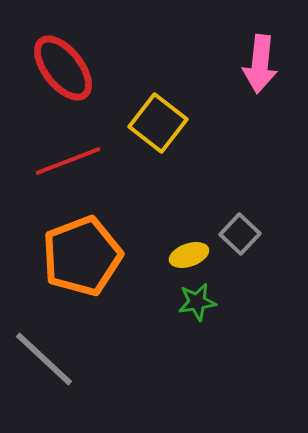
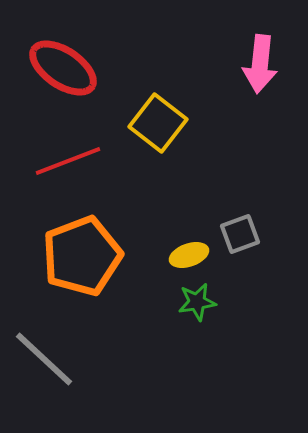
red ellipse: rotated 18 degrees counterclockwise
gray square: rotated 27 degrees clockwise
